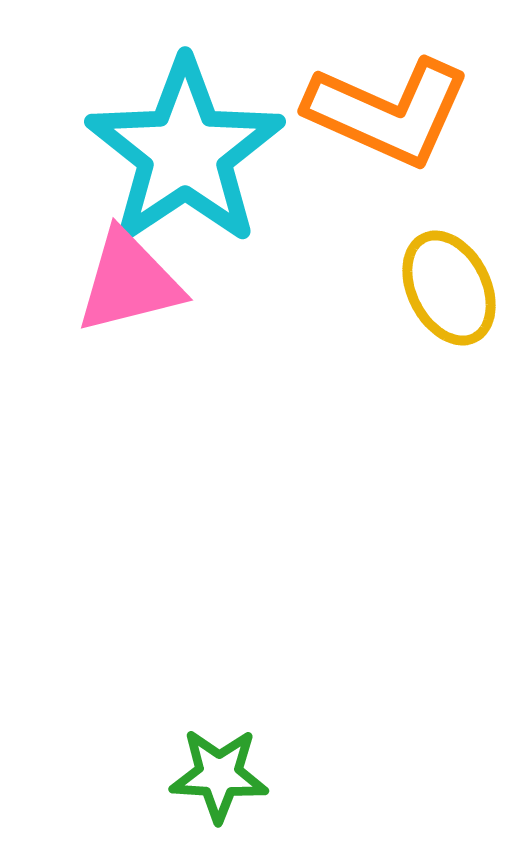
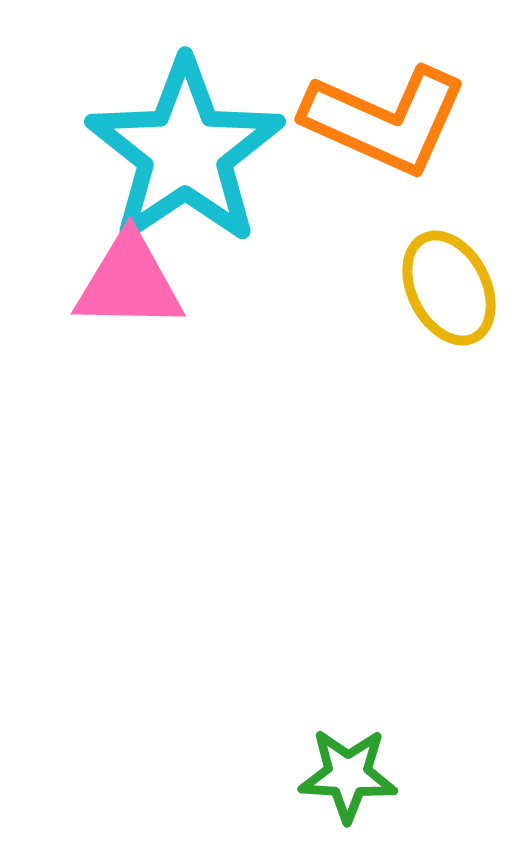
orange L-shape: moved 3 px left, 8 px down
pink triangle: rotated 15 degrees clockwise
green star: moved 129 px right
